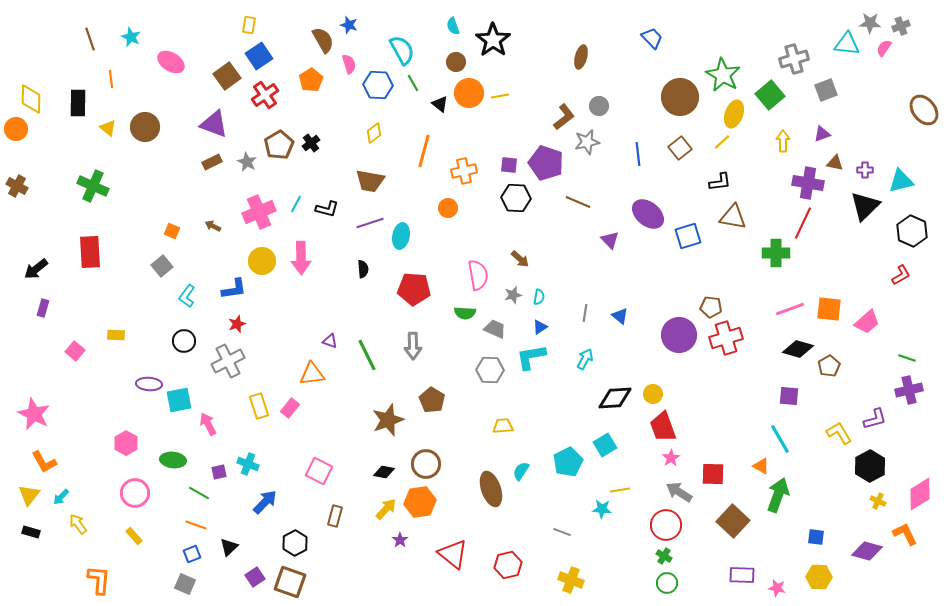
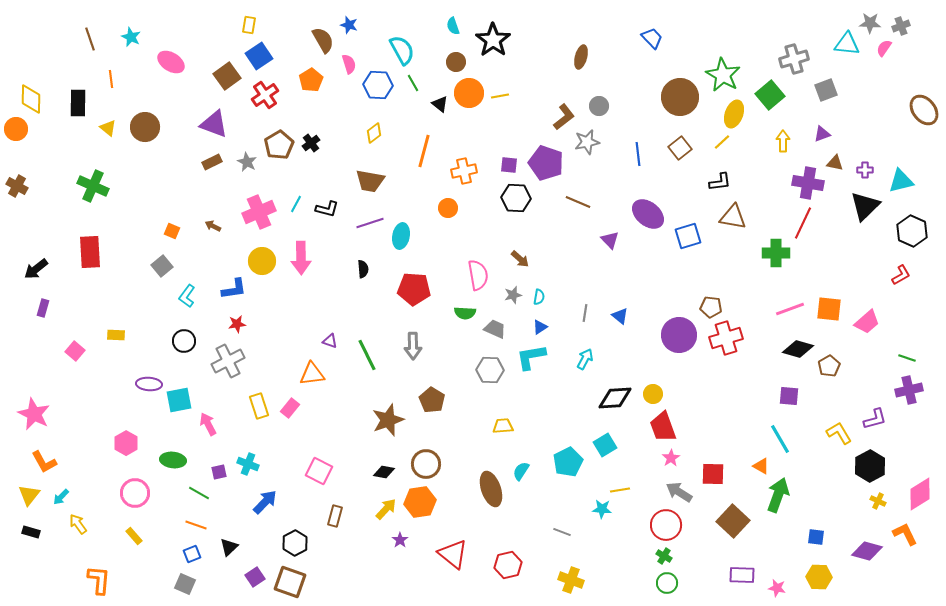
red star at (237, 324): rotated 12 degrees clockwise
